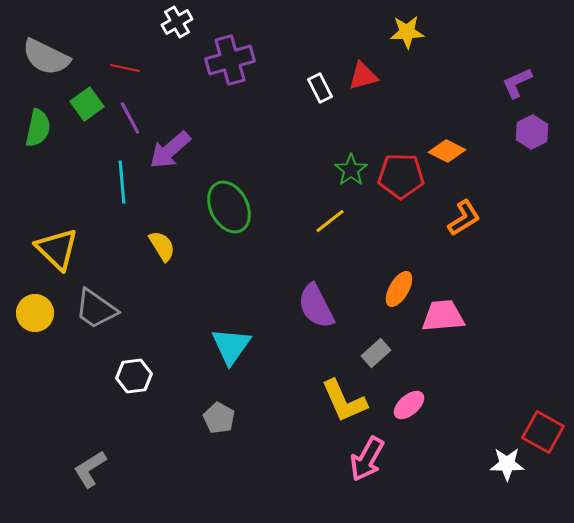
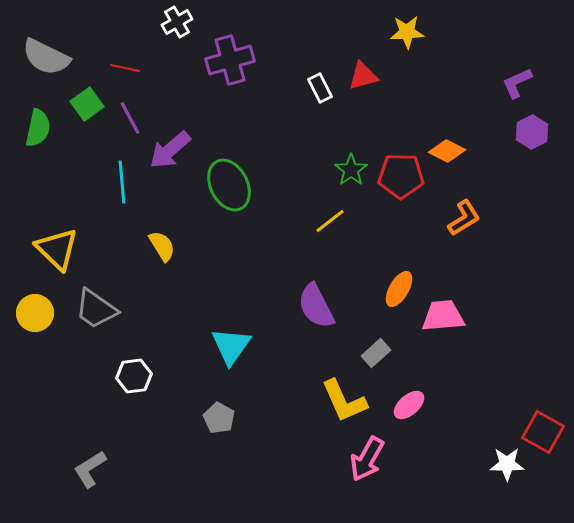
green ellipse: moved 22 px up
